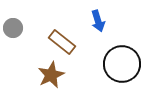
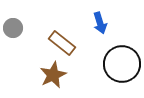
blue arrow: moved 2 px right, 2 px down
brown rectangle: moved 1 px down
brown star: moved 2 px right
